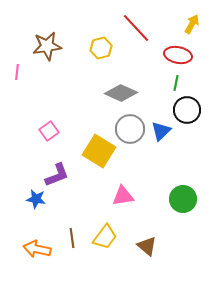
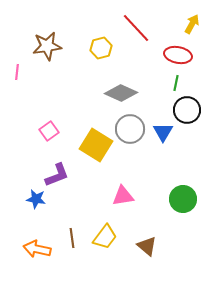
blue triangle: moved 2 px right, 1 px down; rotated 15 degrees counterclockwise
yellow square: moved 3 px left, 6 px up
